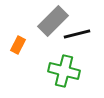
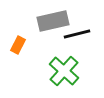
gray rectangle: rotated 32 degrees clockwise
green cross: rotated 28 degrees clockwise
